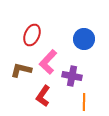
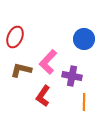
red ellipse: moved 17 px left, 2 px down
